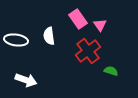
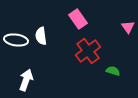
pink triangle: moved 28 px right, 2 px down
white semicircle: moved 8 px left
green semicircle: moved 2 px right
white arrow: rotated 90 degrees counterclockwise
